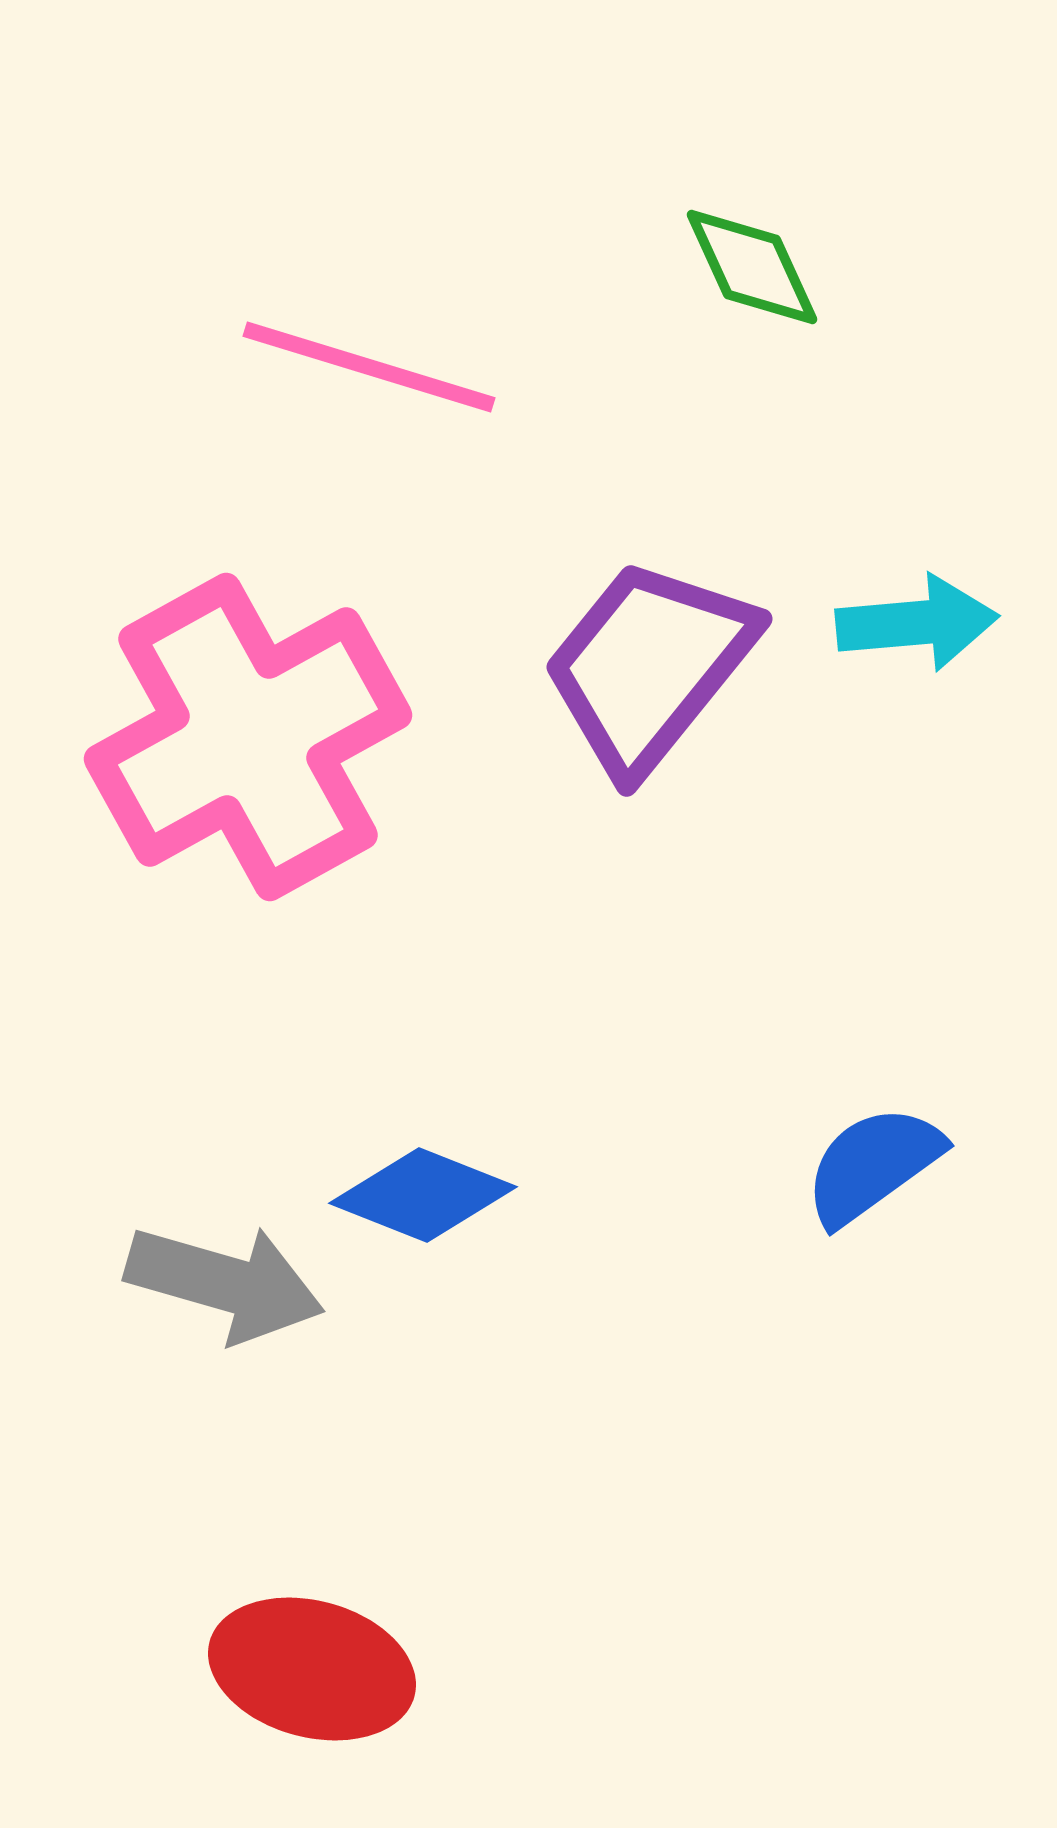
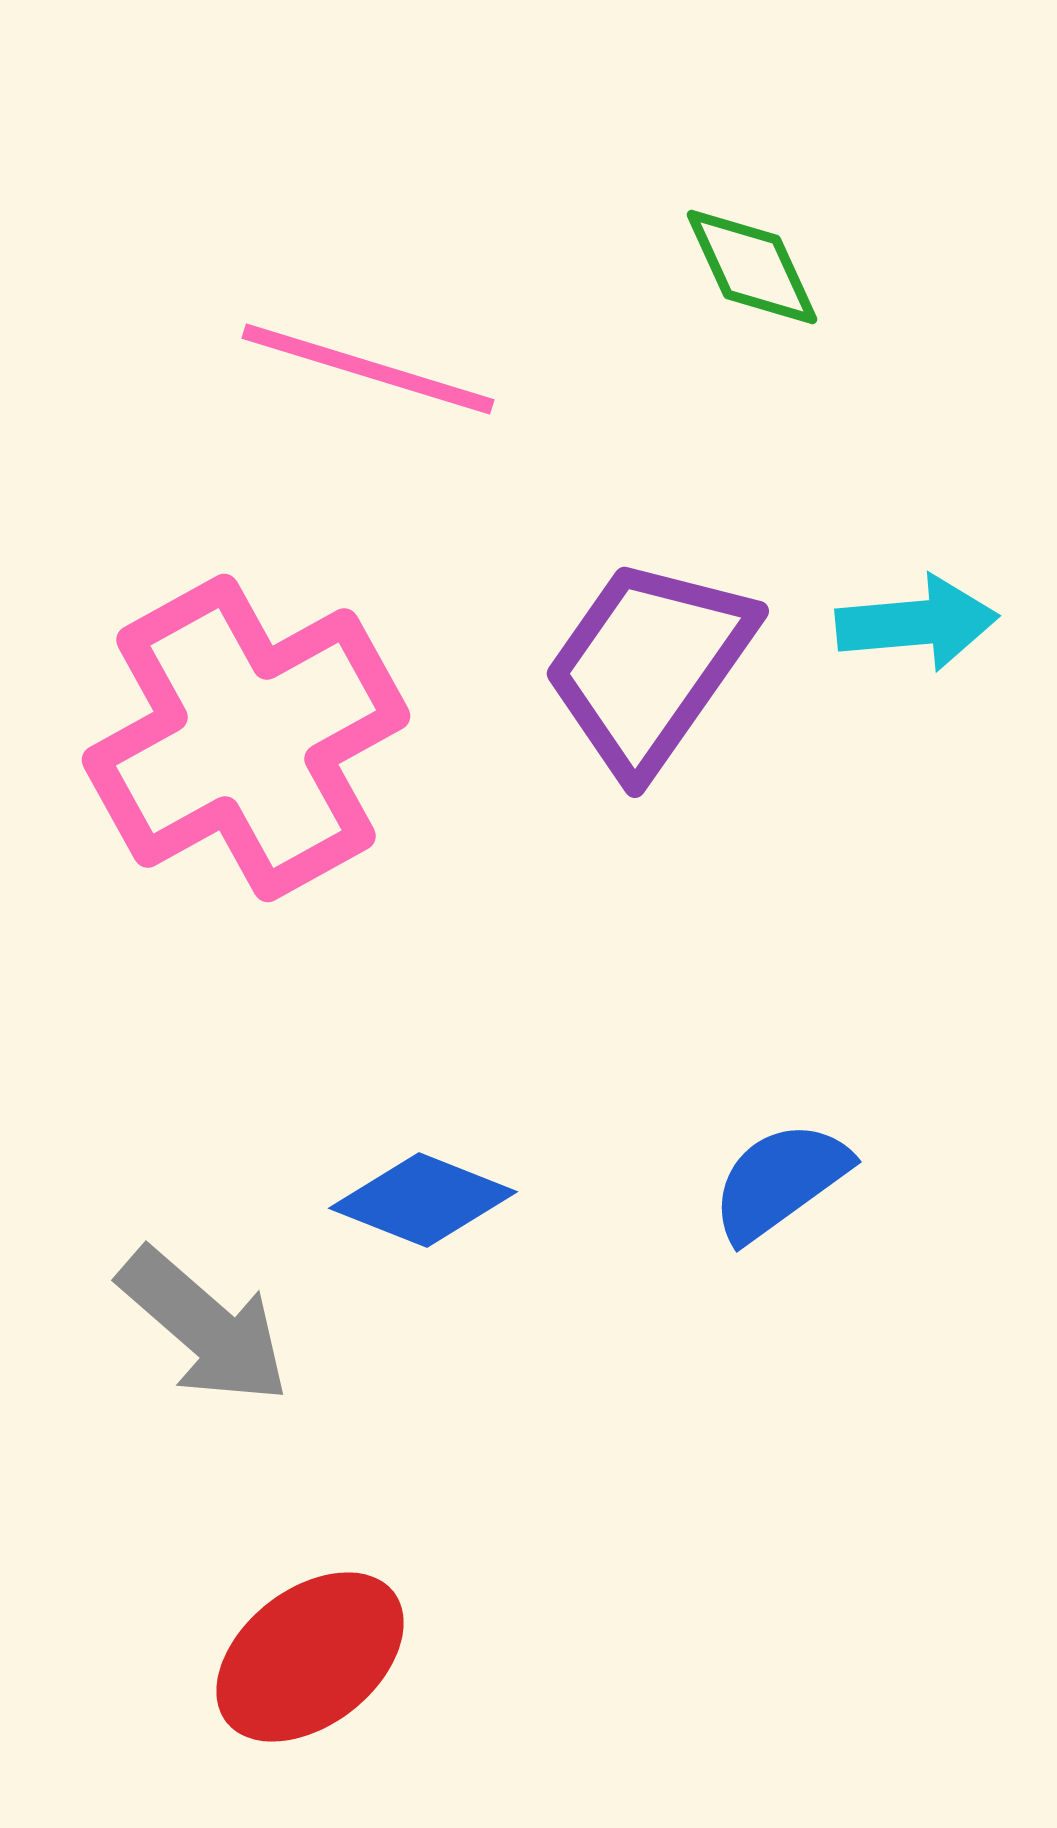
pink line: moved 1 px left, 2 px down
purple trapezoid: rotated 4 degrees counterclockwise
pink cross: moved 2 px left, 1 px down
blue semicircle: moved 93 px left, 16 px down
blue diamond: moved 5 px down
gray arrow: moved 21 px left, 43 px down; rotated 25 degrees clockwise
red ellipse: moved 2 px left, 12 px up; rotated 53 degrees counterclockwise
